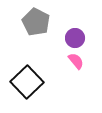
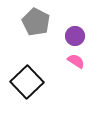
purple circle: moved 2 px up
pink semicircle: rotated 18 degrees counterclockwise
